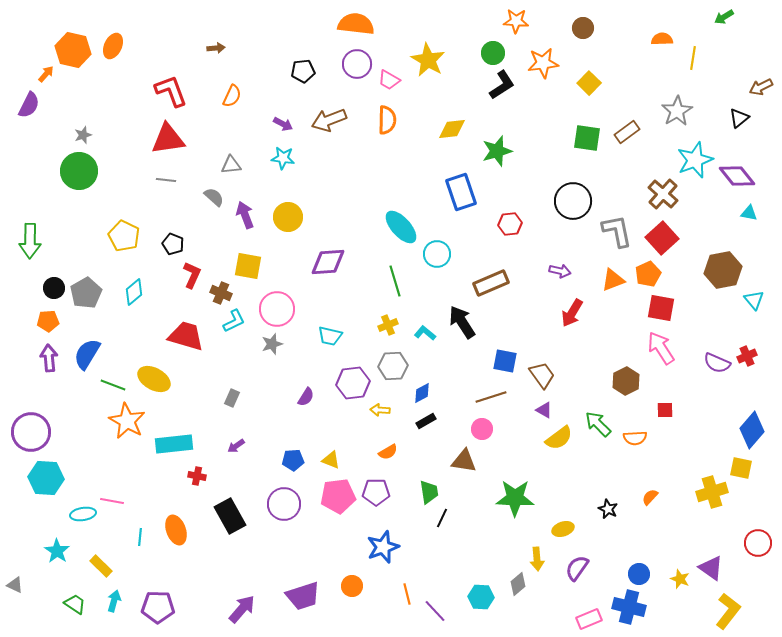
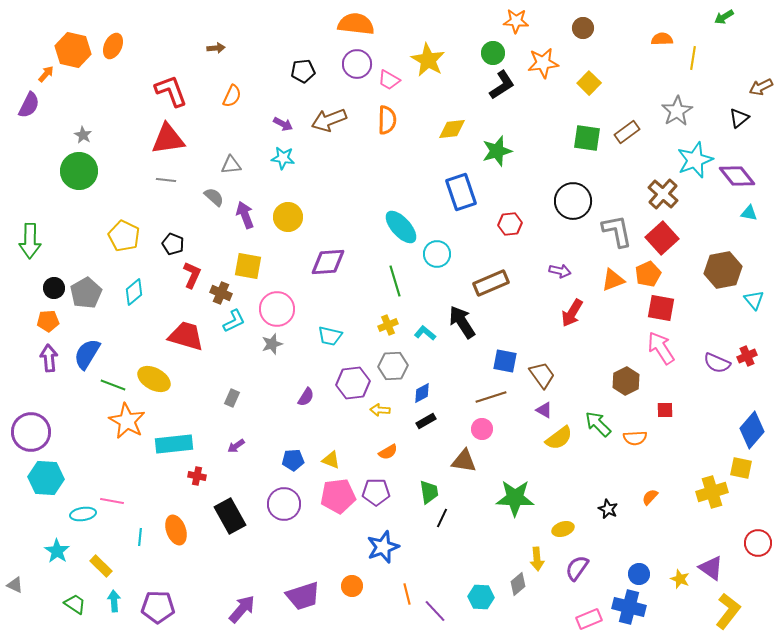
gray star at (83, 135): rotated 24 degrees counterclockwise
cyan arrow at (114, 601): rotated 20 degrees counterclockwise
